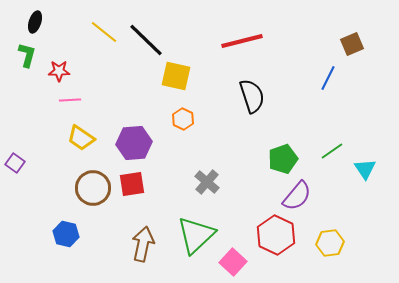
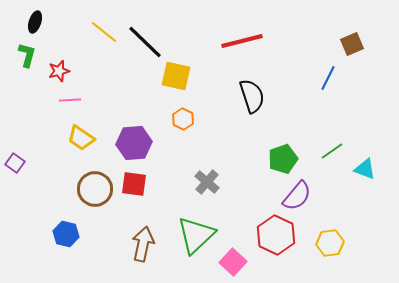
black line: moved 1 px left, 2 px down
red star: rotated 15 degrees counterclockwise
cyan triangle: rotated 35 degrees counterclockwise
red square: moved 2 px right; rotated 16 degrees clockwise
brown circle: moved 2 px right, 1 px down
